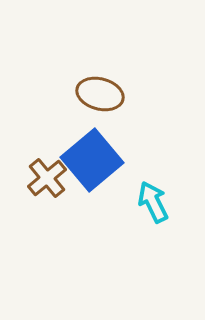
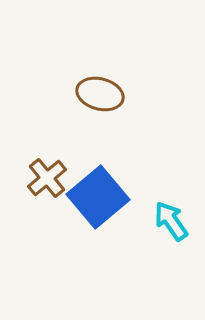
blue square: moved 6 px right, 37 px down
cyan arrow: moved 18 px right, 19 px down; rotated 9 degrees counterclockwise
